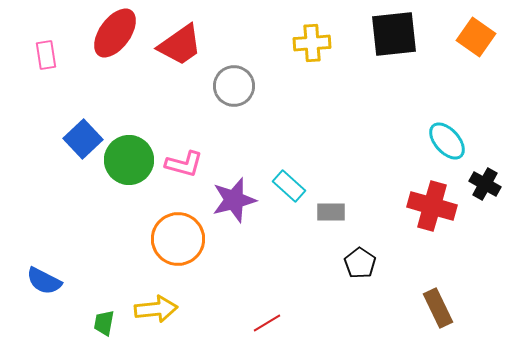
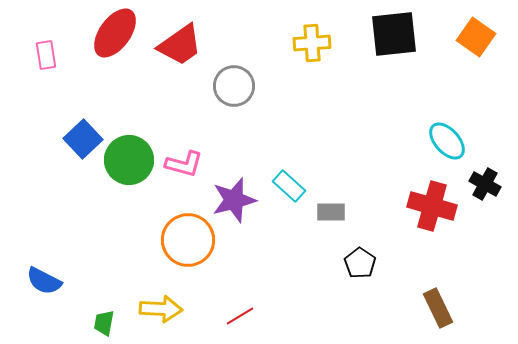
orange circle: moved 10 px right, 1 px down
yellow arrow: moved 5 px right; rotated 9 degrees clockwise
red line: moved 27 px left, 7 px up
